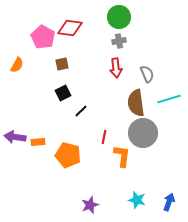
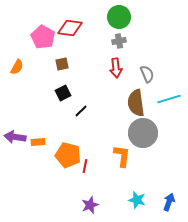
orange semicircle: moved 2 px down
red line: moved 19 px left, 29 px down
